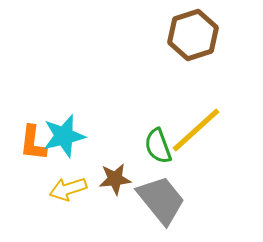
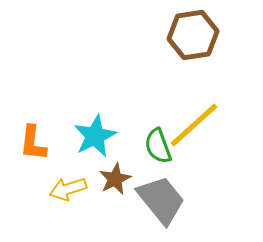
brown hexagon: rotated 9 degrees clockwise
yellow line: moved 2 px left, 5 px up
cyan star: moved 31 px right; rotated 12 degrees counterclockwise
brown star: rotated 20 degrees counterclockwise
